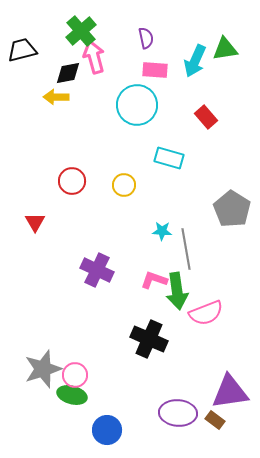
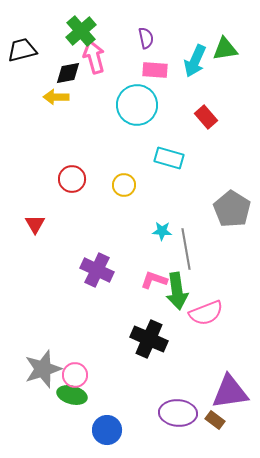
red circle: moved 2 px up
red triangle: moved 2 px down
